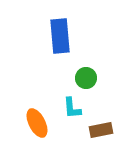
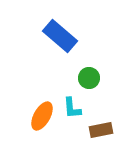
blue rectangle: rotated 44 degrees counterclockwise
green circle: moved 3 px right
orange ellipse: moved 5 px right, 7 px up; rotated 56 degrees clockwise
